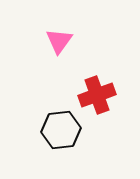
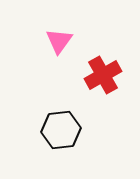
red cross: moved 6 px right, 20 px up; rotated 9 degrees counterclockwise
